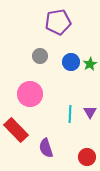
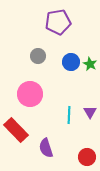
gray circle: moved 2 px left
green star: rotated 16 degrees counterclockwise
cyan line: moved 1 px left, 1 px down
